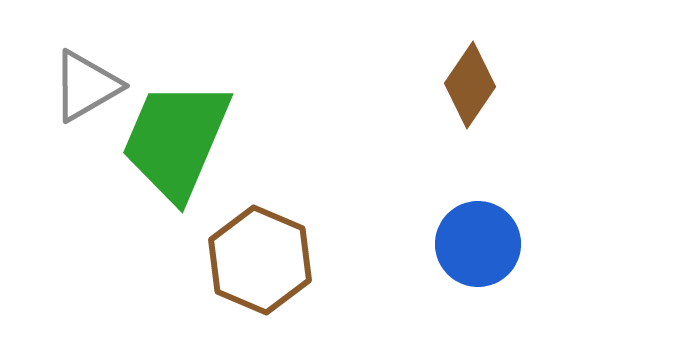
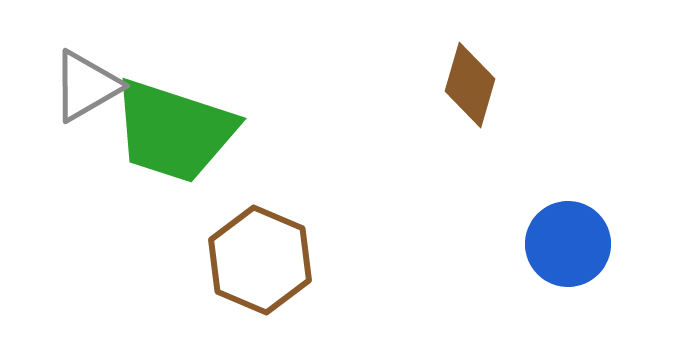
brown diamond: rotated 18 degrees counterclockwise
green trapezoid: moved 2 px left, 9 px up; rotated 95 degrees counterclockwise
blue circle: moved 90 px right
